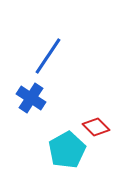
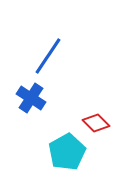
red diamond: moved 4 px up
cyan pentagon: moved 2 px down
